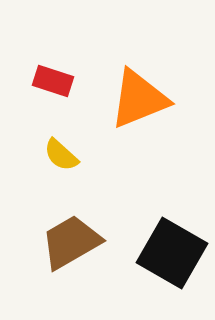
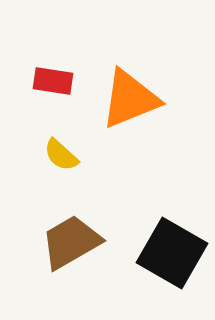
red rectangle: rotated 9 degrees counterclockwise
orange triangle: moved 9 px left
